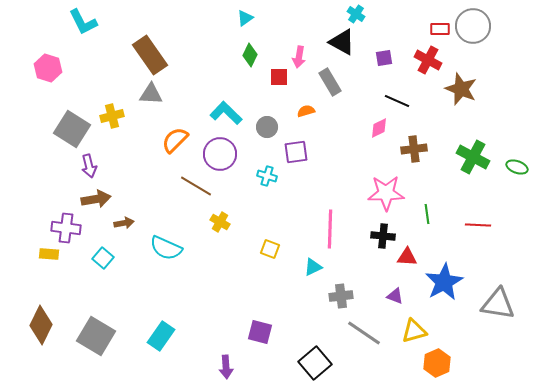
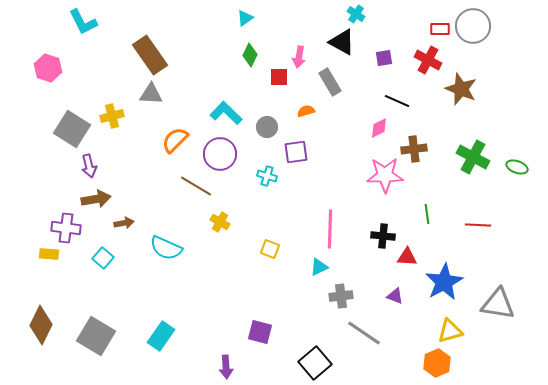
pink star at (386, 193): moved 1 px left, 18 px up
cyan triangle at (313, 267): moved 6 px right
yellow triangle at (414, 331): moved 36 px right
